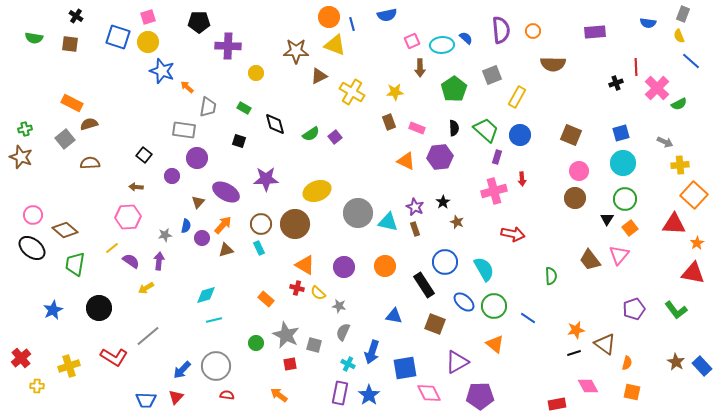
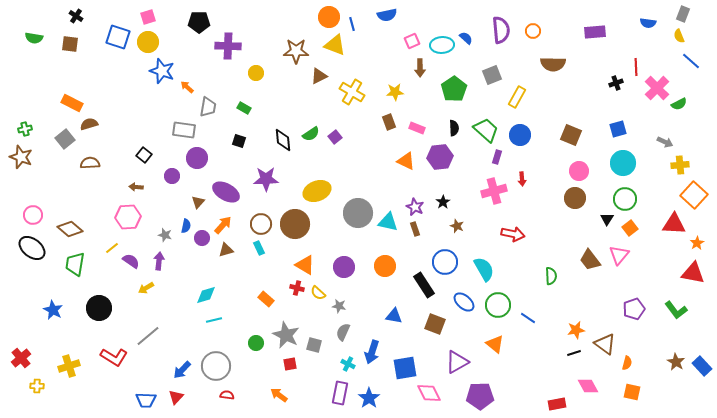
black diamond at (275, 124): moved 8 px right, 16 px down; rotated 10 degrees clockwise
blue square at (621, 133): moved 3 px left, 4 px up
brown star at (457, 222): moved 4 px down
brown diamond at (65, 230): moved 5 px right, 1 px up
gray star at (165, 235): rotated 24 degrees clockwise
green circle at (494, 306): moved 4 px right, 1 px up
blue star at (53, 310): rotated 18 degrees counterclockwise
blue star at (369, 395): moved 3 px down
